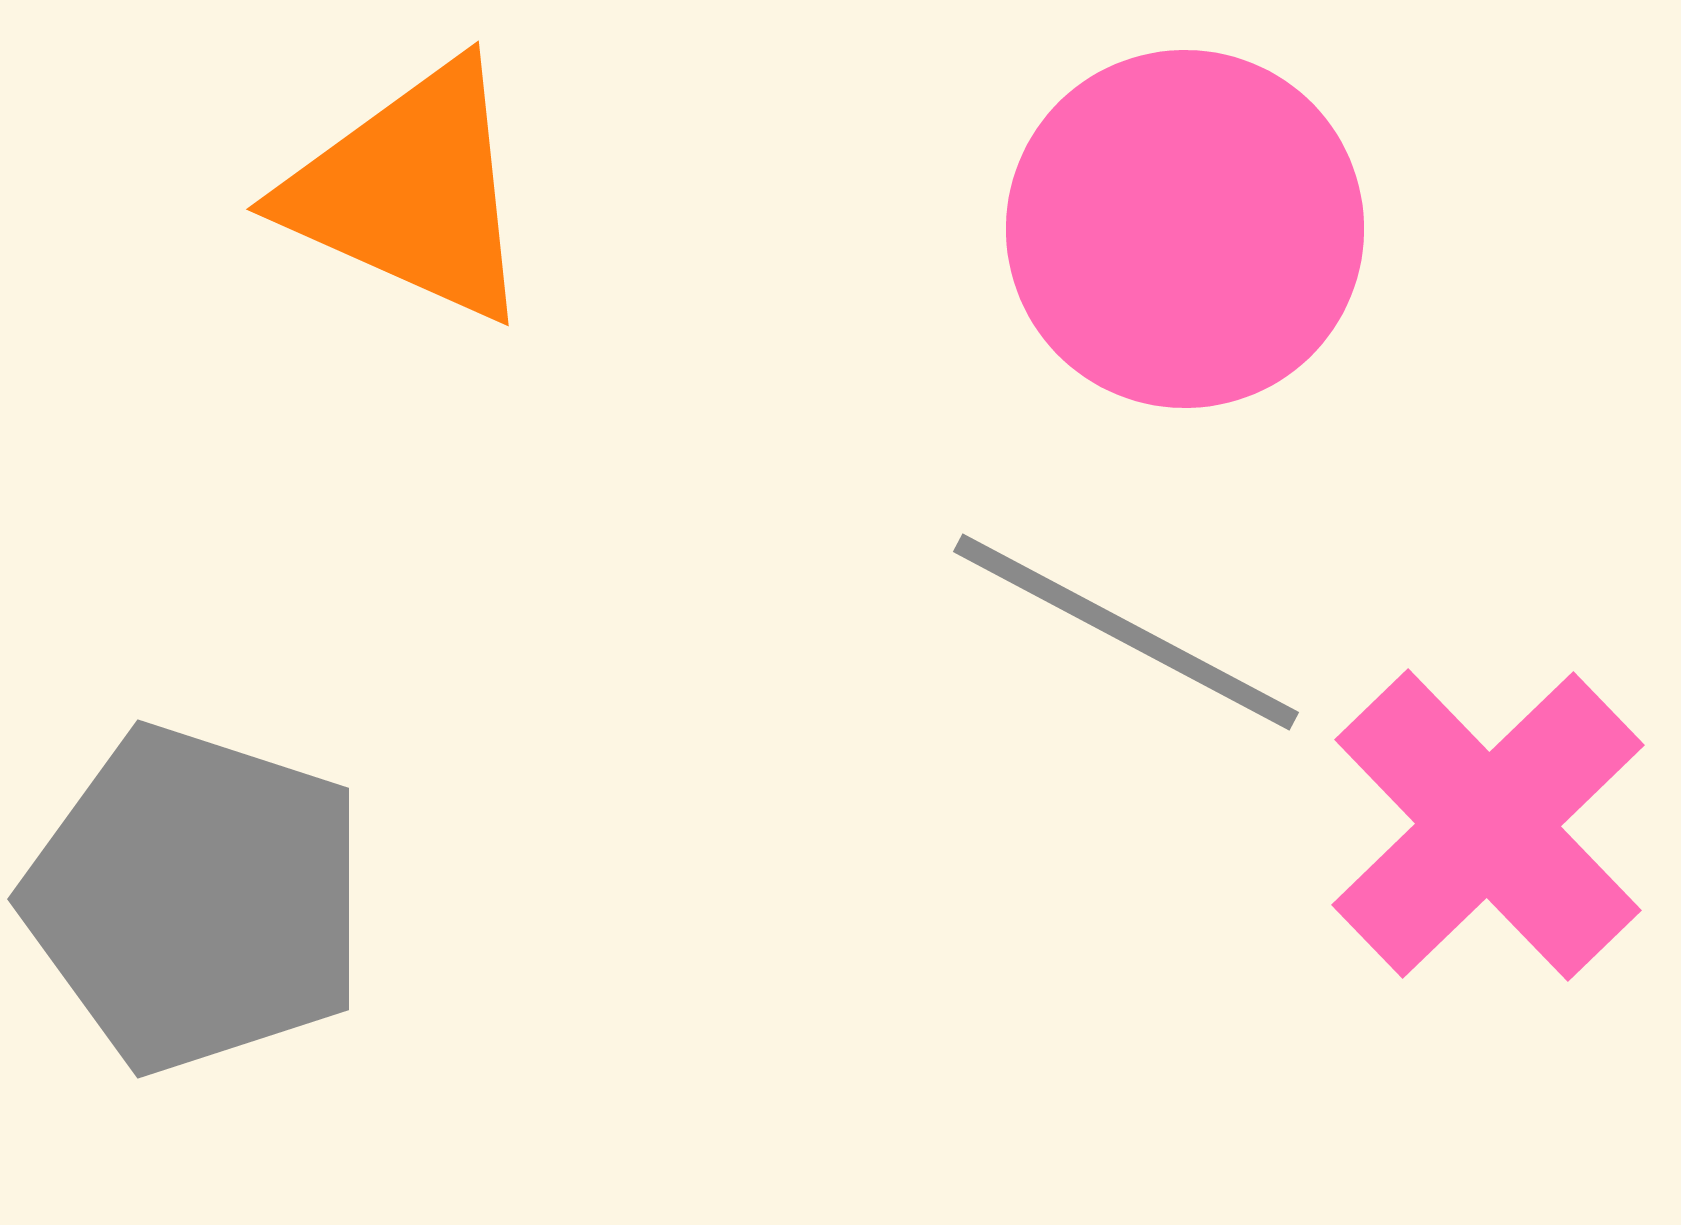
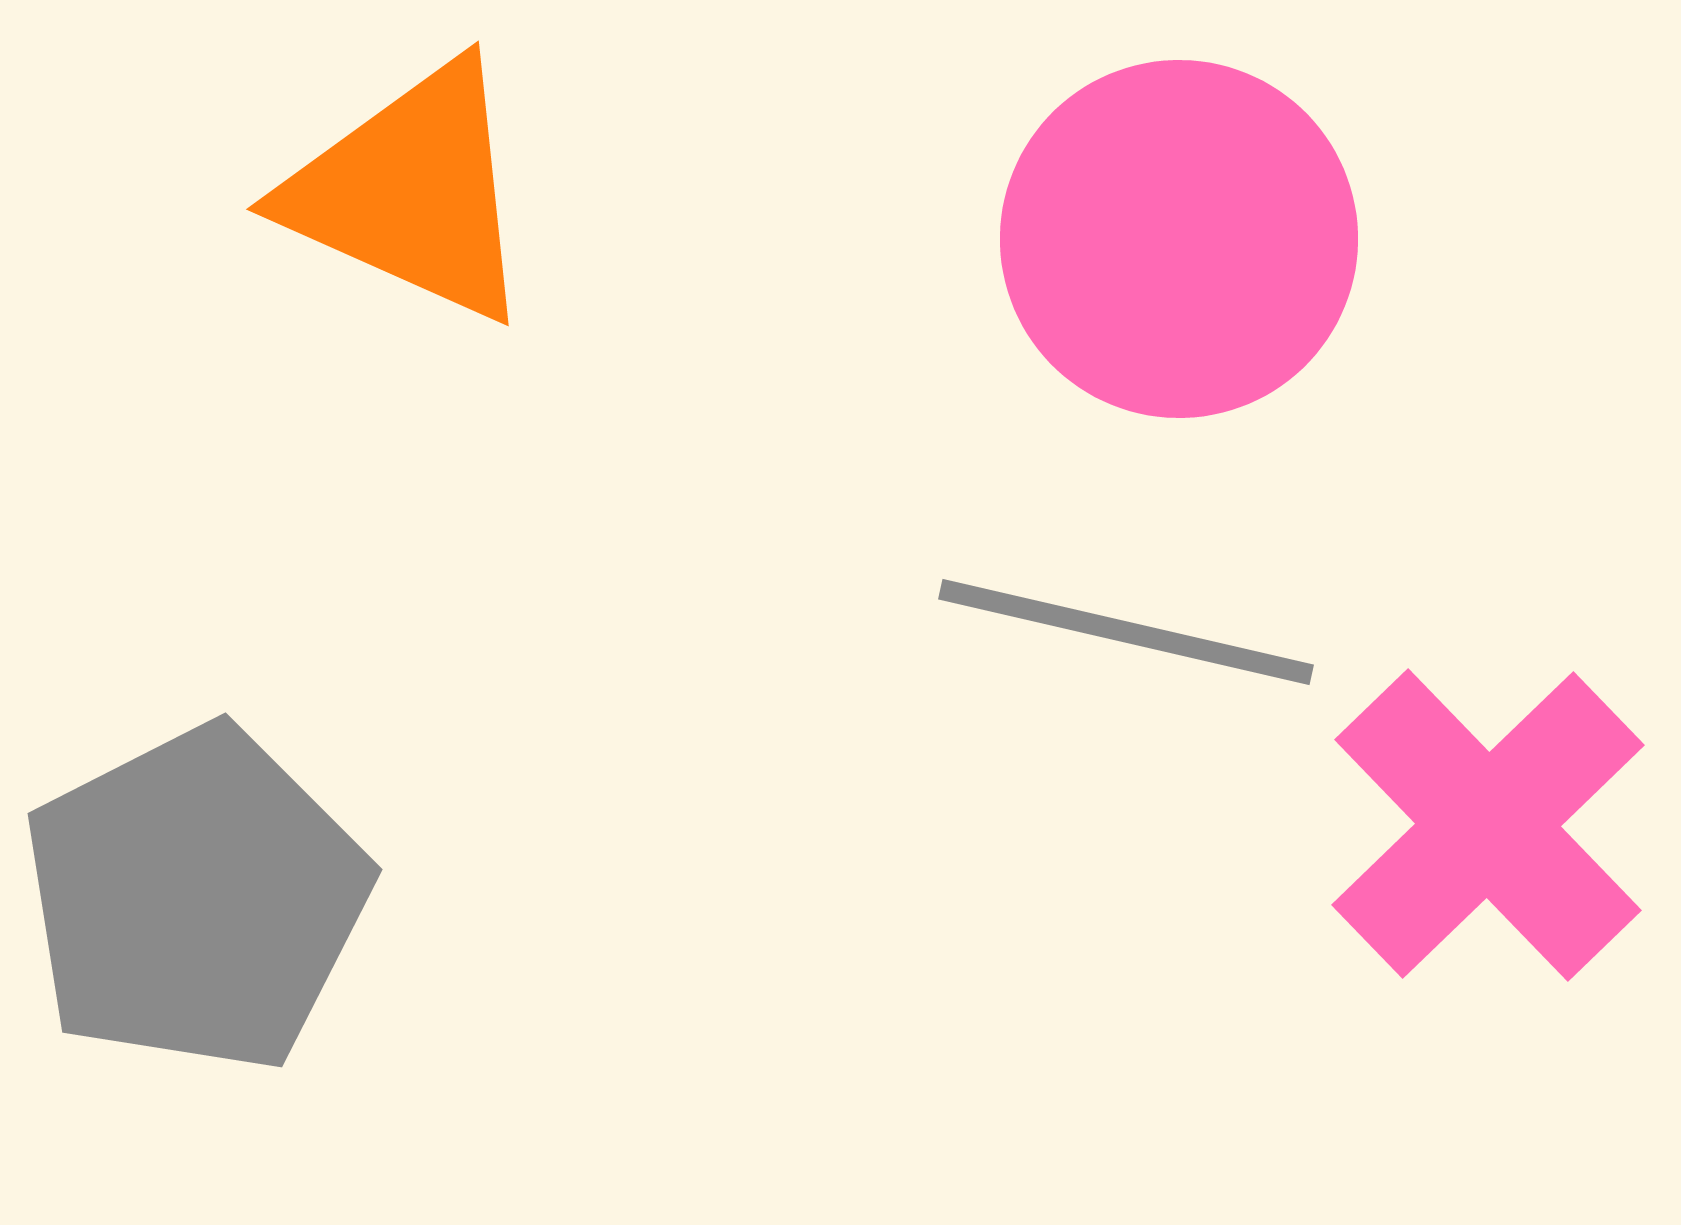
pink circle: moved 6 px left, 10 px down
gray line: rotated 15 degrees counterclockwise
gray pentagon: rotated 27 degrees clockwise
